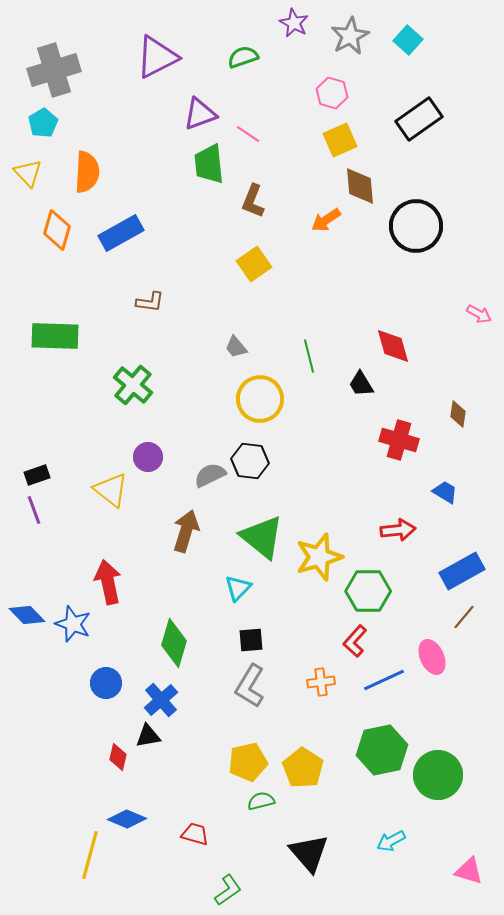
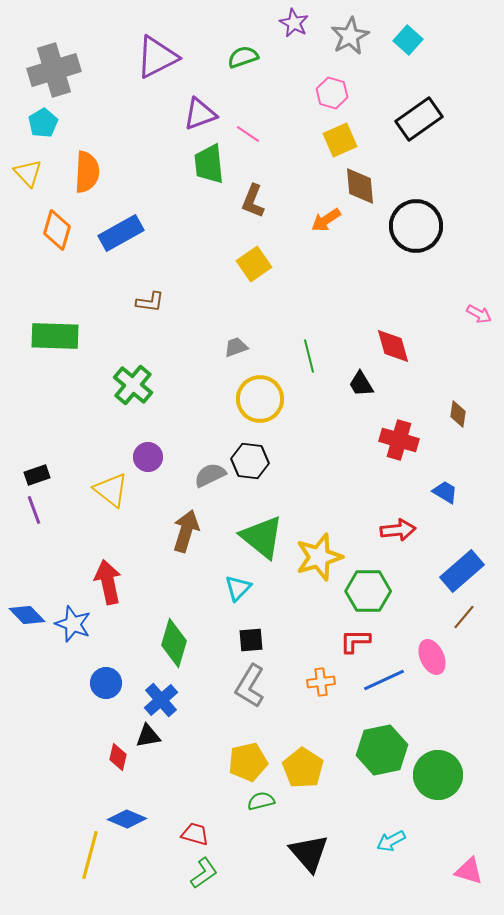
gray trapezoid at (236, 347): rotated 110 degrees clockwise
blue rectangle at (462, 571): rotated 12 degrees counterclockwise
red L-shape at (355, 641): rotated 48 degrees clockwise
green L-shape at (228, 890): moved 24 px left, 17 px up
